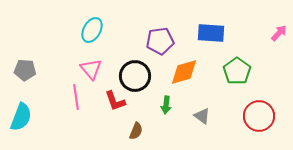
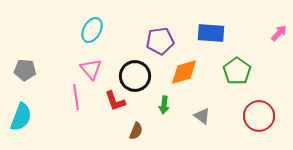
green arrow: moved 2 px left
